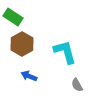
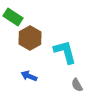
brown hexagon: moved 8 px right, 6 px up
